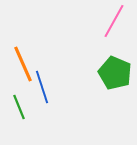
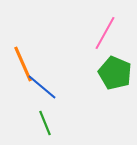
pink line: moved 9 px left, 12 px down
blue line: rotated 32 degrees counterclockwise
green line: moved 26 px right, 16 px down
